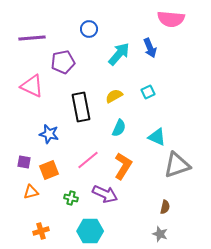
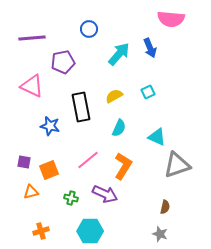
blue star: moved 1 px right, 8 px up
